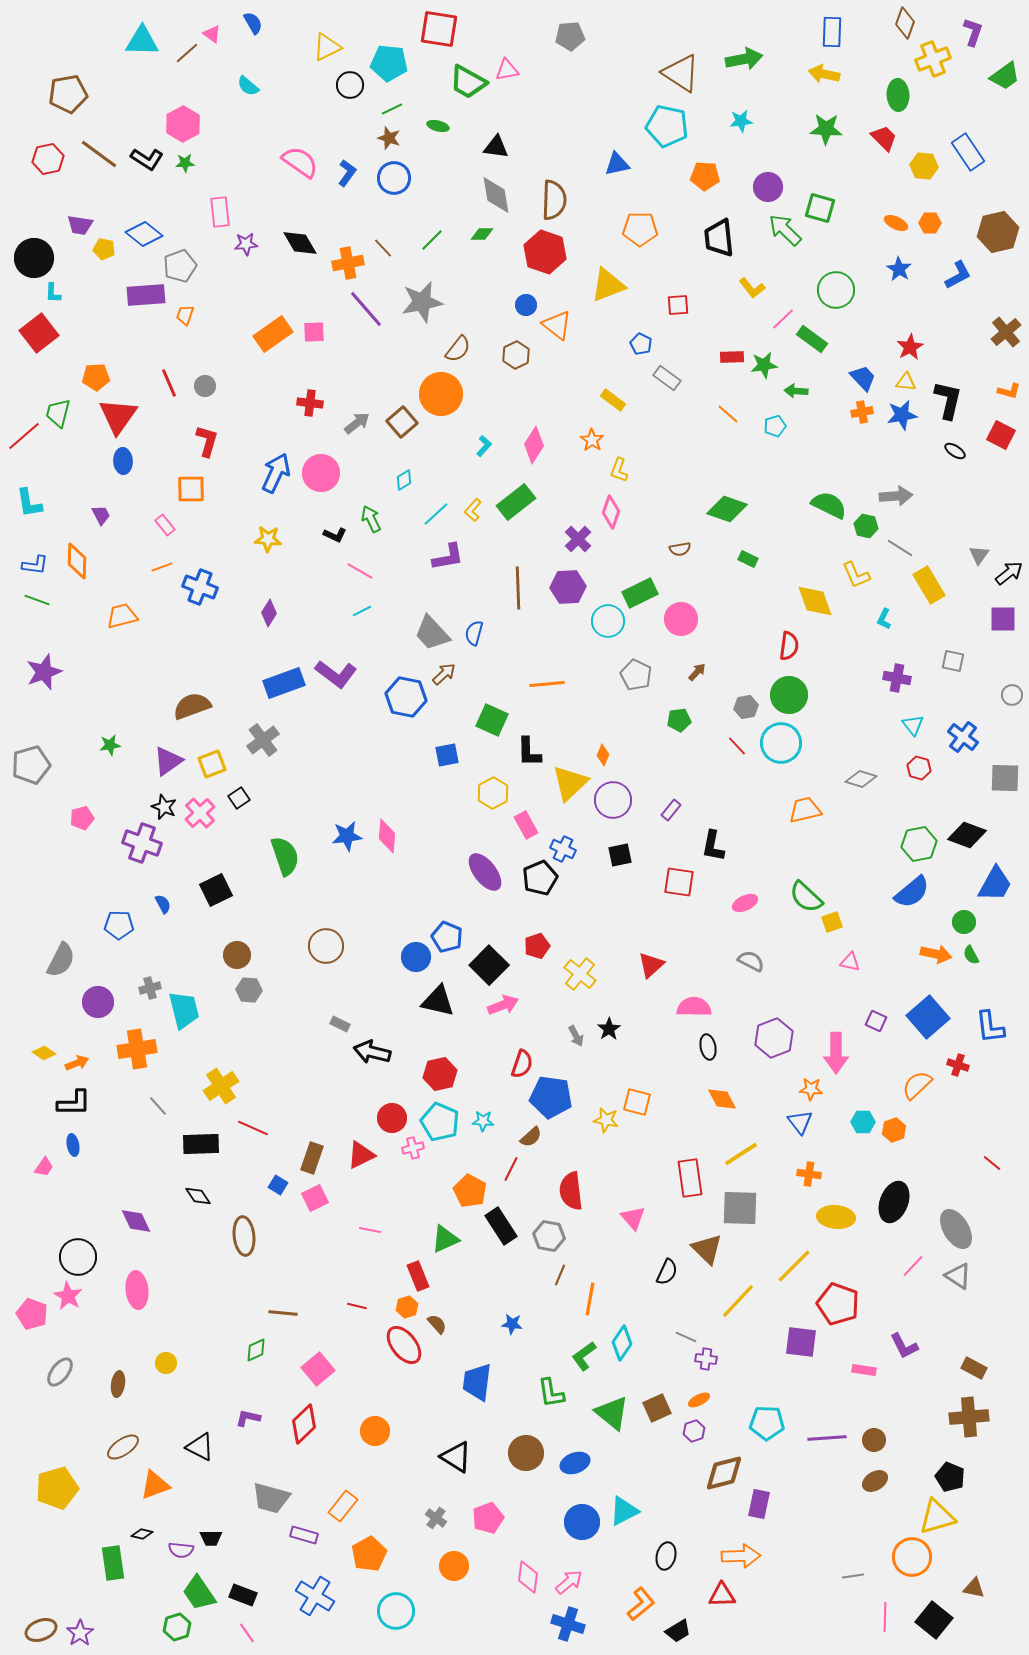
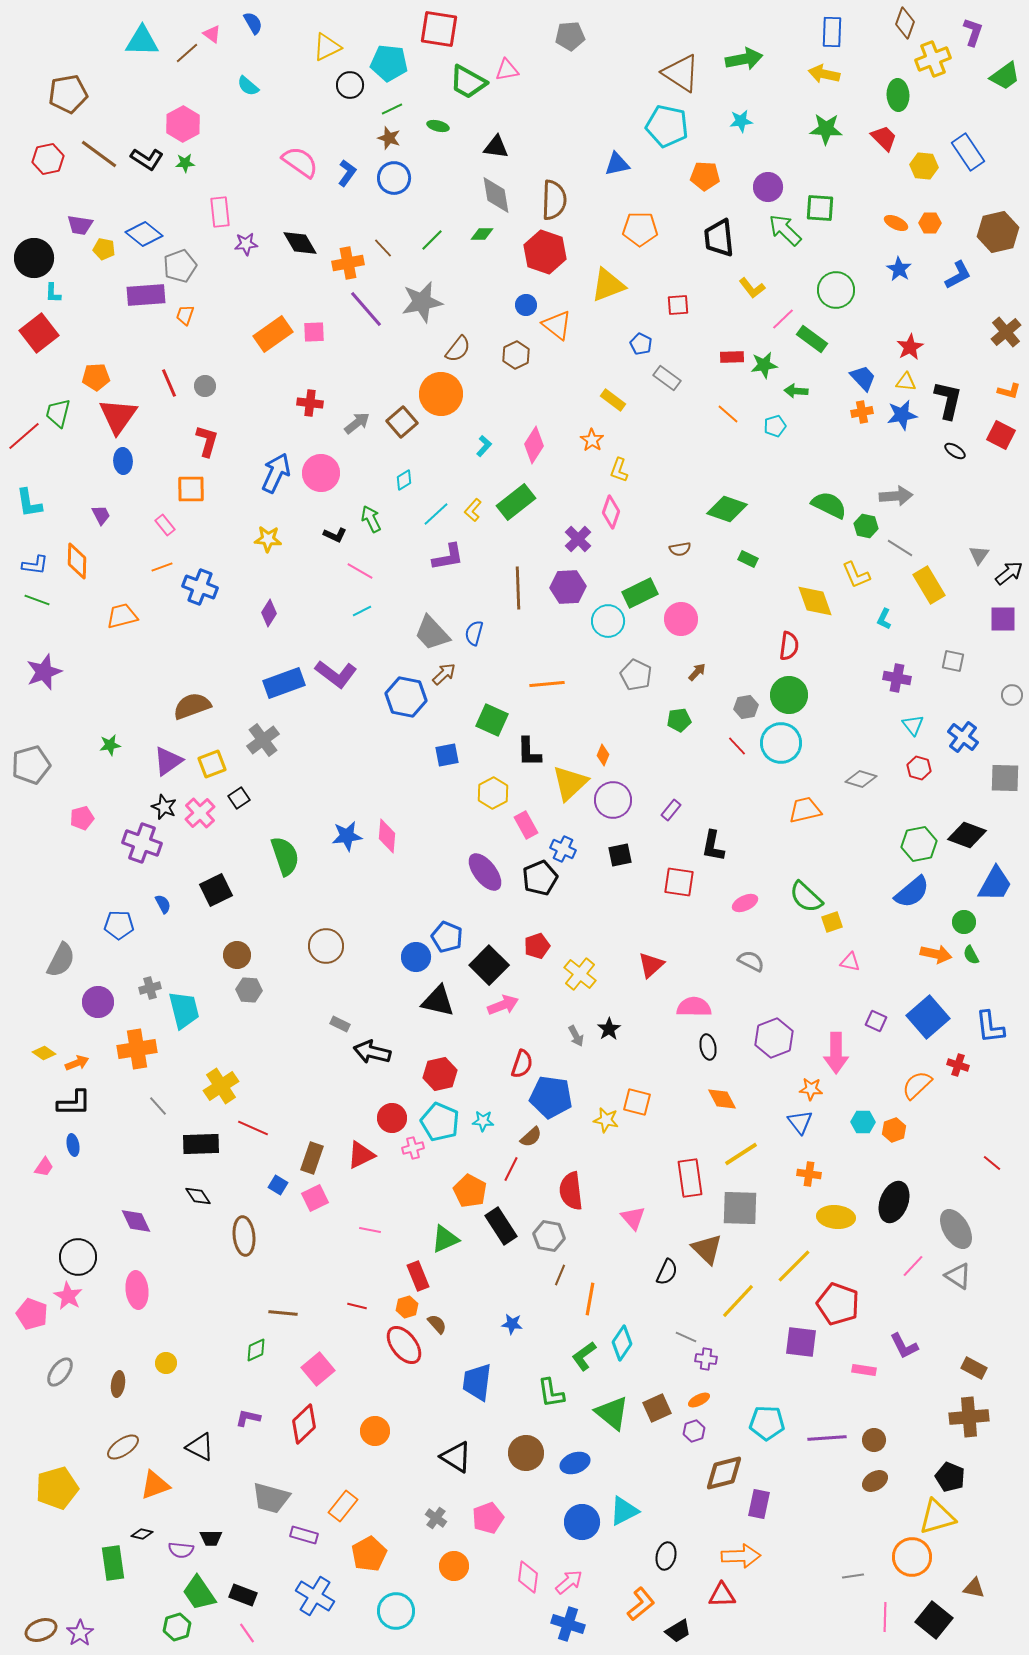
green square at (820, 208): rotated 12 degrees counterclockwise
